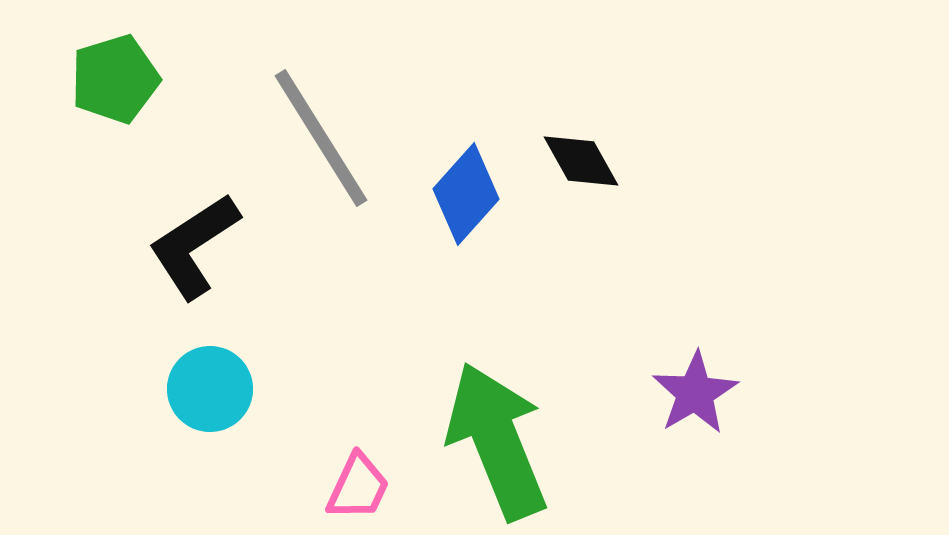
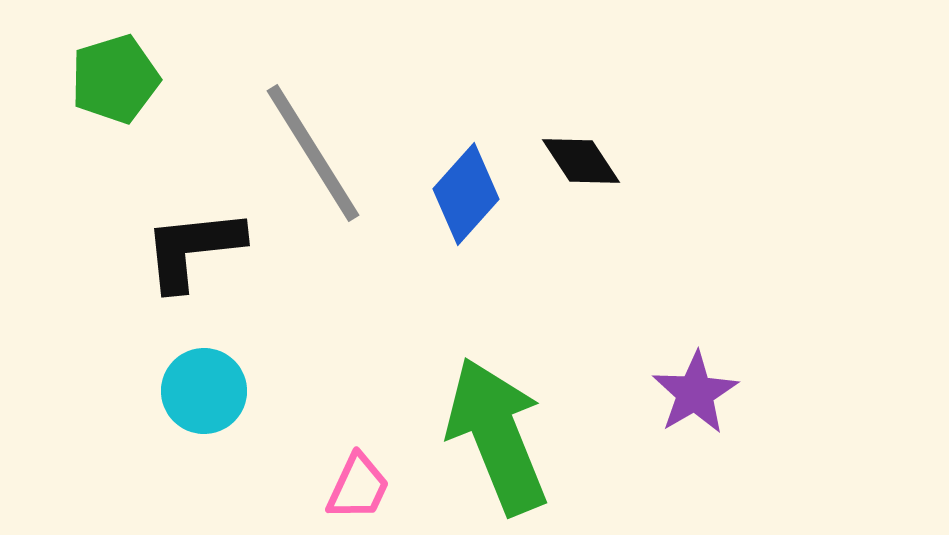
gray line: moved 8 px left, 15 px down
black diamond: rotated 4 degrees counterclockwise
black L-shape: moved 1 px left, 3 px down; rotated 27 degrees clockwise
cyan circle: moved 6 px left, 2 px down
green arrow: moved 5 px up
